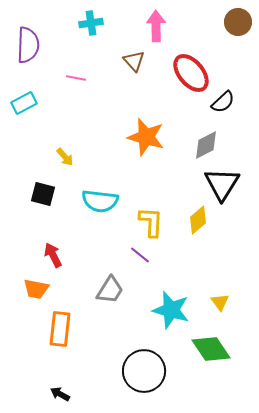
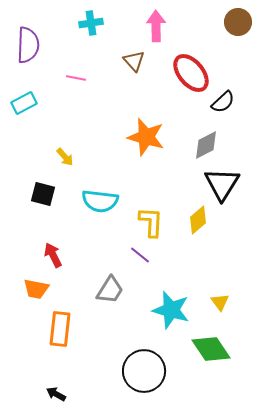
black arrow: moved 4 px left
